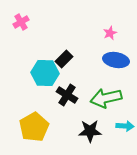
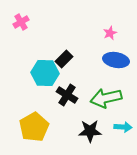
cyan arrow: moved 2 px left, 1 px down
